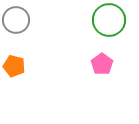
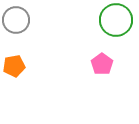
green circle: moved 7 px right
orange pentagon: rotated 25 degrees counterclockwise
